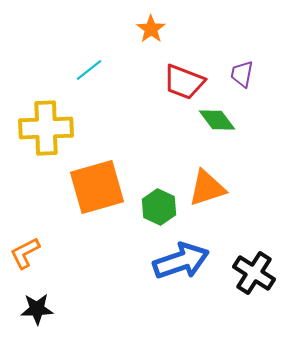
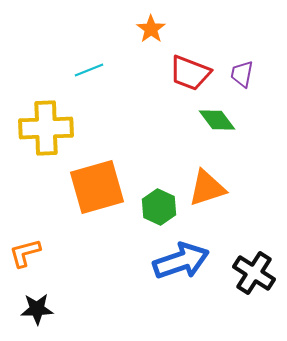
cyan line: rotated 16 degrees clockwise
red trapezoid: moved 6 px right, 9 px up
orange L-shape: rotated 12 degrees clockwise
